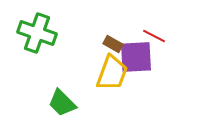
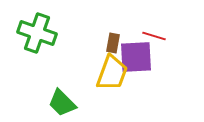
red line: rotated 10 degrees counterclockwise
brown rectangle: moved 1 px up; rotated 72 degrees clockwise
